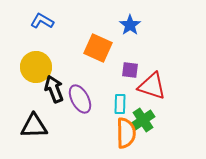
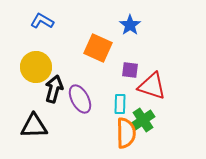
black arrow: rotated 36 degrees clockwise
